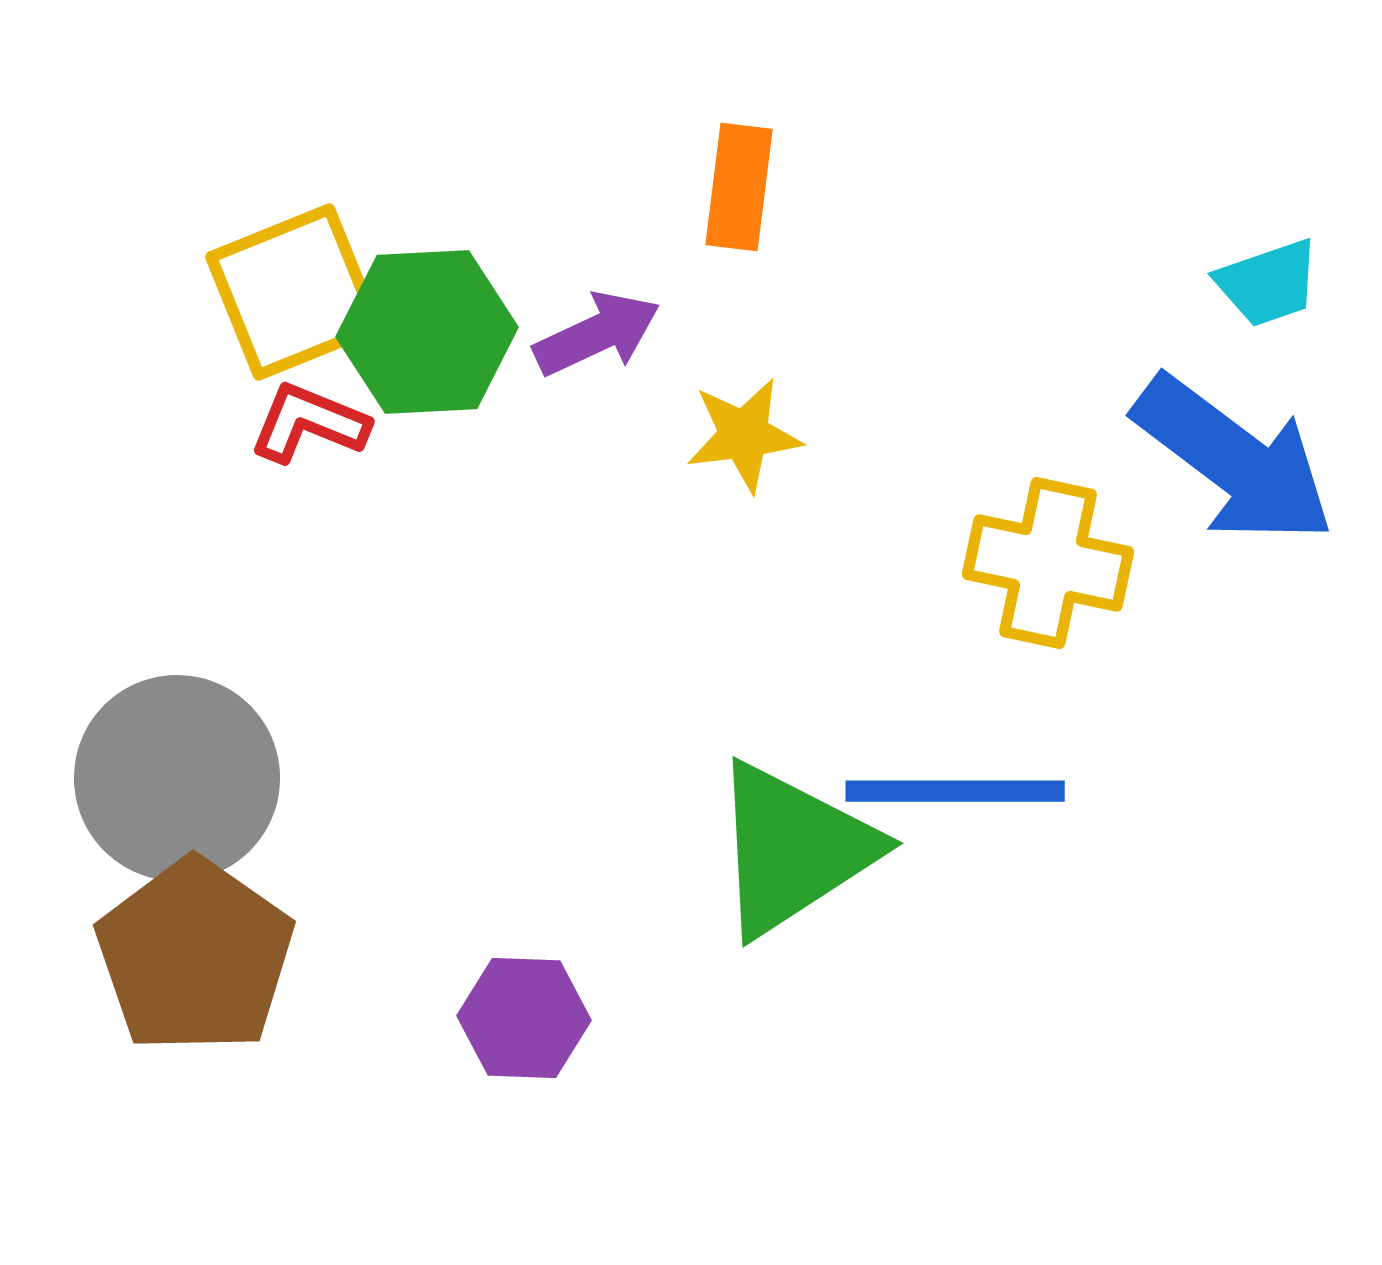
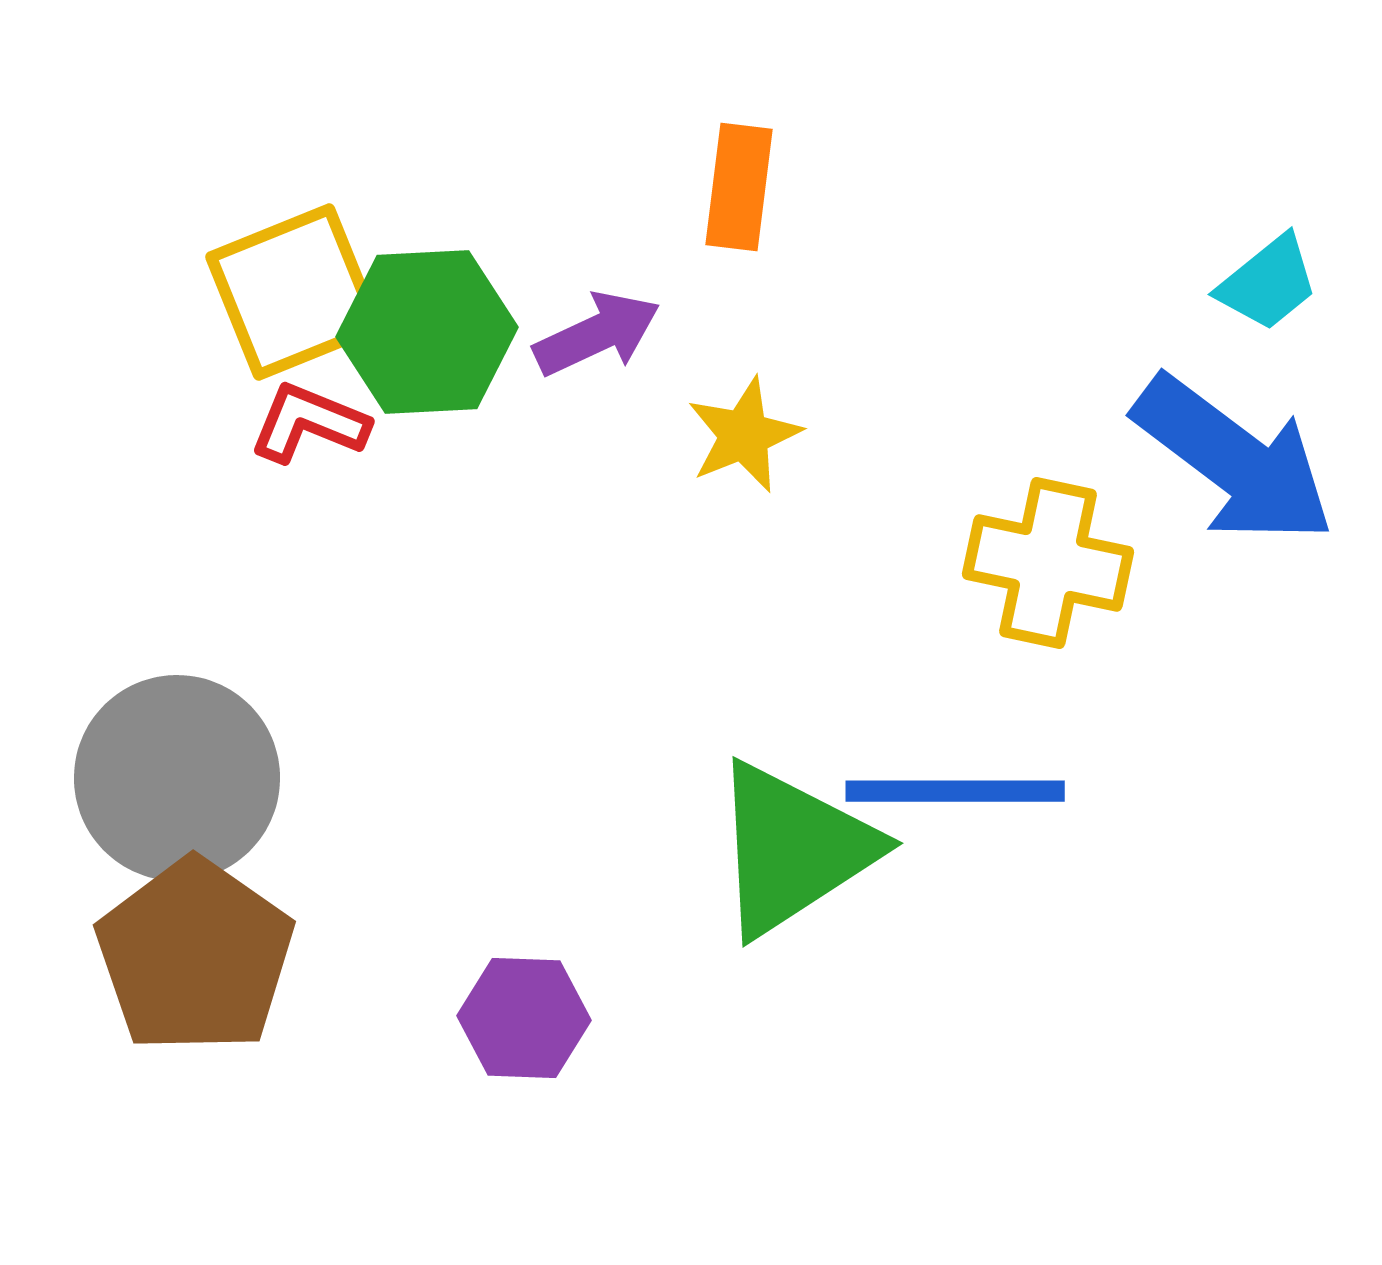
cyan trapezoid: rotated 20 degrees counterclockwise
yellow star: rotated 15 degrees counterclockwise
